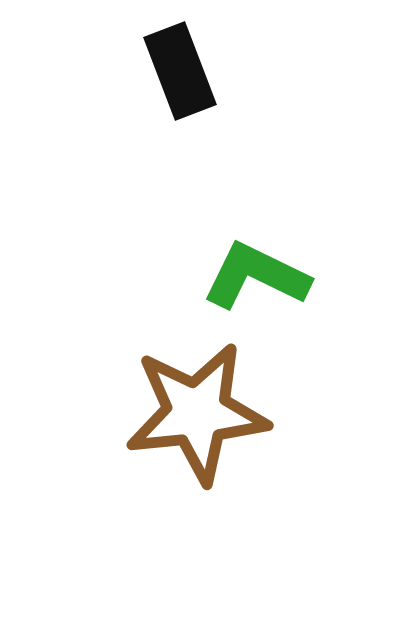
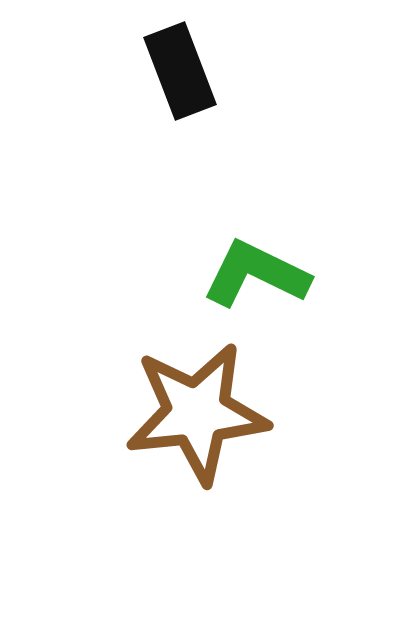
green L-shape: moved 2 px up
